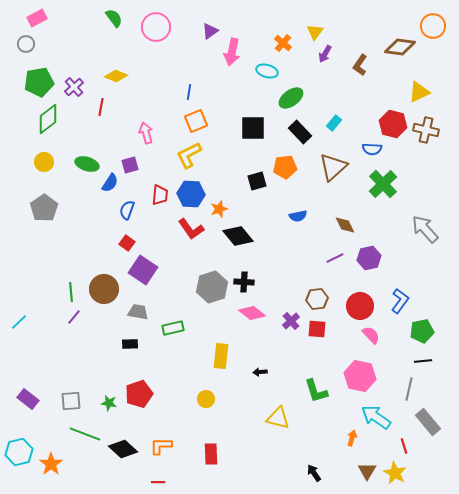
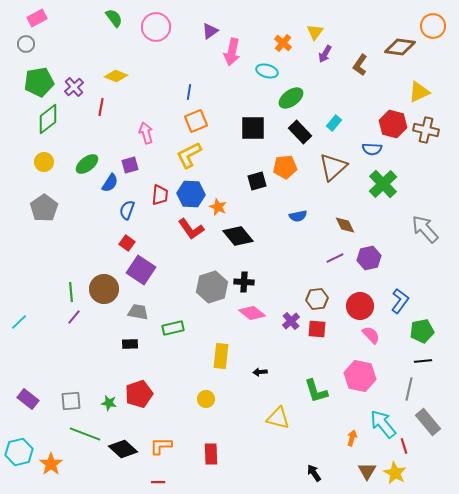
green ellipse at (87, 164): rotated 55 degrees counterclockwise
orange star at (219, 209): moved 1 px left, 2 px up; rotated 30 degrees counterclockwise
purple square at (143, 270): moved 2 px left
cyan arrow at (376, 417): moved 7 px right, 7 px down; rotated 16 degrees clockwise
